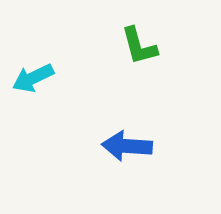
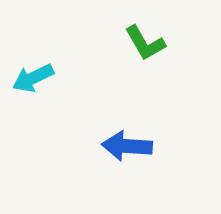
green L-shape: moved 6 px right, 3 px up; rotated 15 degrees counterclockwise
